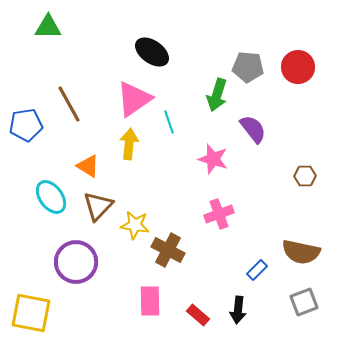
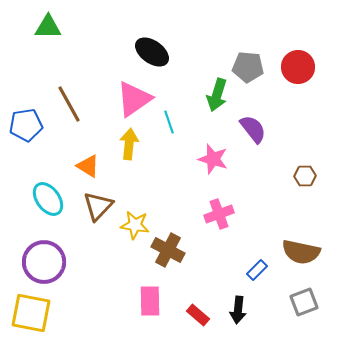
cyan ellipse: moved 3 px left, 2 px down
purple circle: moved 32 px left
